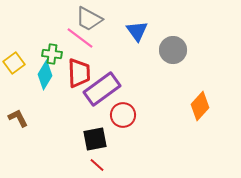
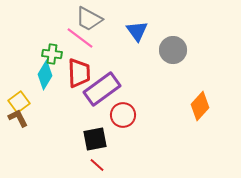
yellow square: moved 5 px right, 39 px down
